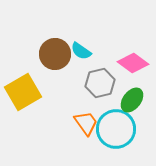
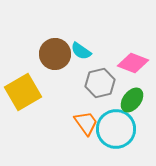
pink diamond: rotated 16 degrees counterclockwise
